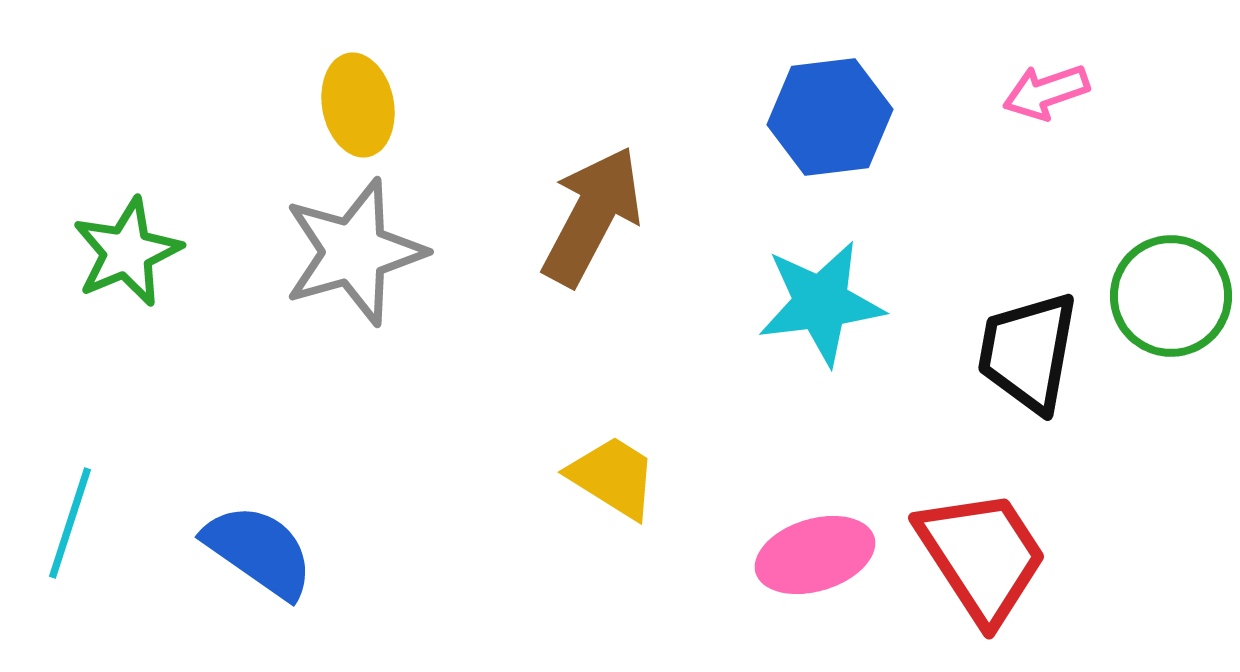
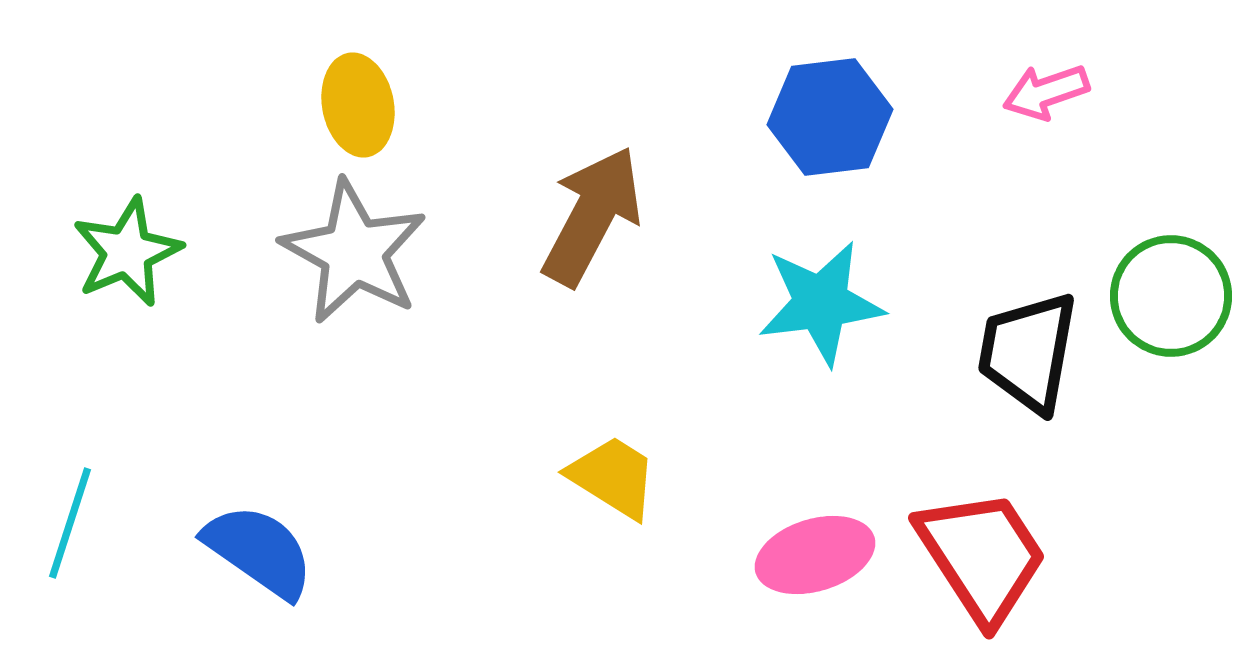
gray star: rotated 27 degrees counterclockwise
